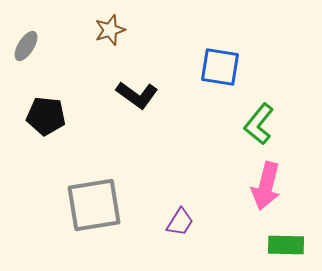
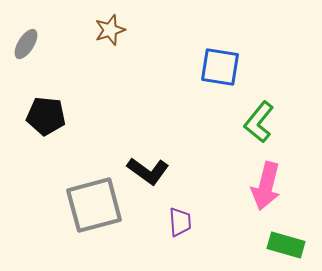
gray ellipse: moved 2 px up
black L-shape: moved 11 px right, 76 px down
green L-shape: moved 2 px up
gray square: rotated 6 degrees counterclockwise
purple trapezoid: rotated 36 degrees counterclockwise
green rectangle: rotated 15 degrees clockwise
